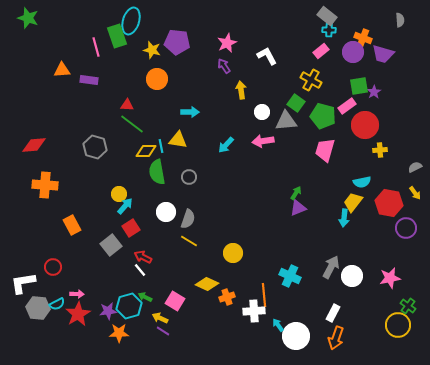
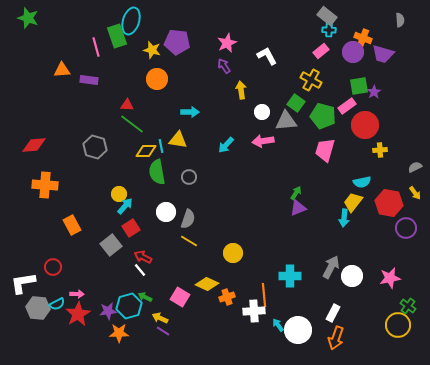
cyan cross at (290, 276): rotated 25 degrees counterclockwise
pink square at (175, 301): moved 5 px right, 4 px up
white circle at (296, 336): moved 2 px right, 6 px up
